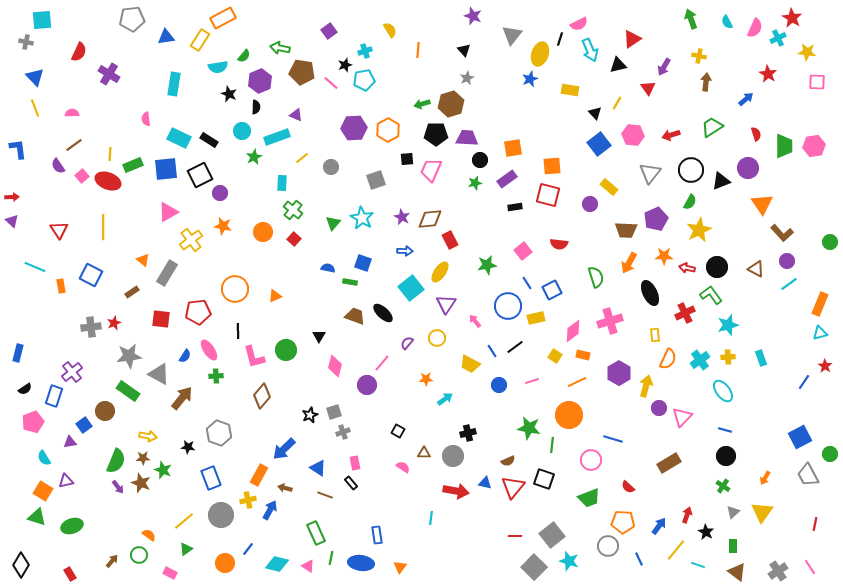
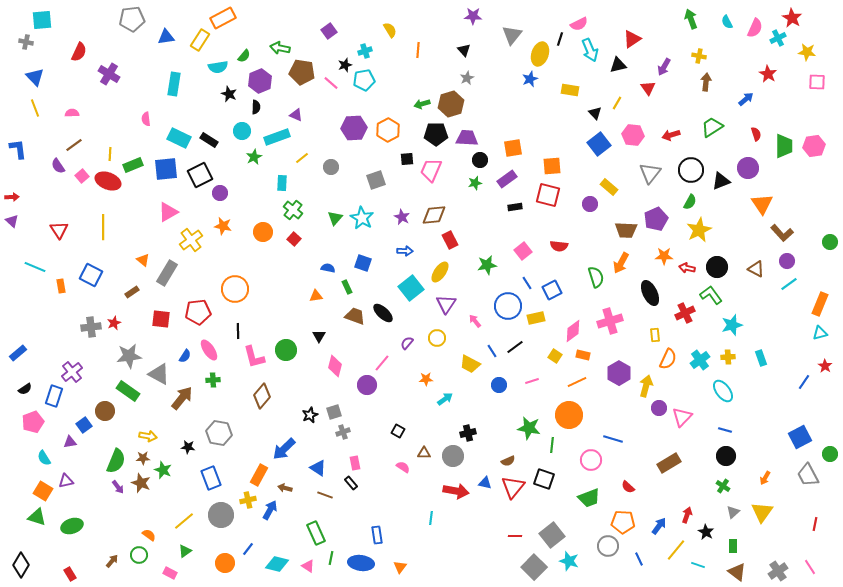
purple star at (473, 16): rotated 18 degrees counterclockwise
brown diamond at (430, 219): moved 4 px right, 4 px up
green triangle at (333, 223): moved 2 px right, 5 px up
red semicircle at (559, 244): moved 2 px down
orange arrow at (629, 263): moved 8 px left
green rectangle at (350, 282): moved 3 px left, 5 px down; rotated 56 degrees clockwise
orange triangle at (275, 296): moved 41 px right; rotated 16 degrees clockwise
cyan star at (728, 325): moved 4 px right
blue rectangle at (18, 353): rotated 36 degrees clockwise
green cross at (216, 376): moved 3 px left, 4 px down
gray hexagon at (219, 433): rotated 10 degrees counterclockwise
green triangle at (186, 549): moved 1 px left, 2 px down
